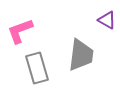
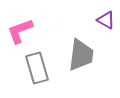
purple triangle: moved 1 px left
